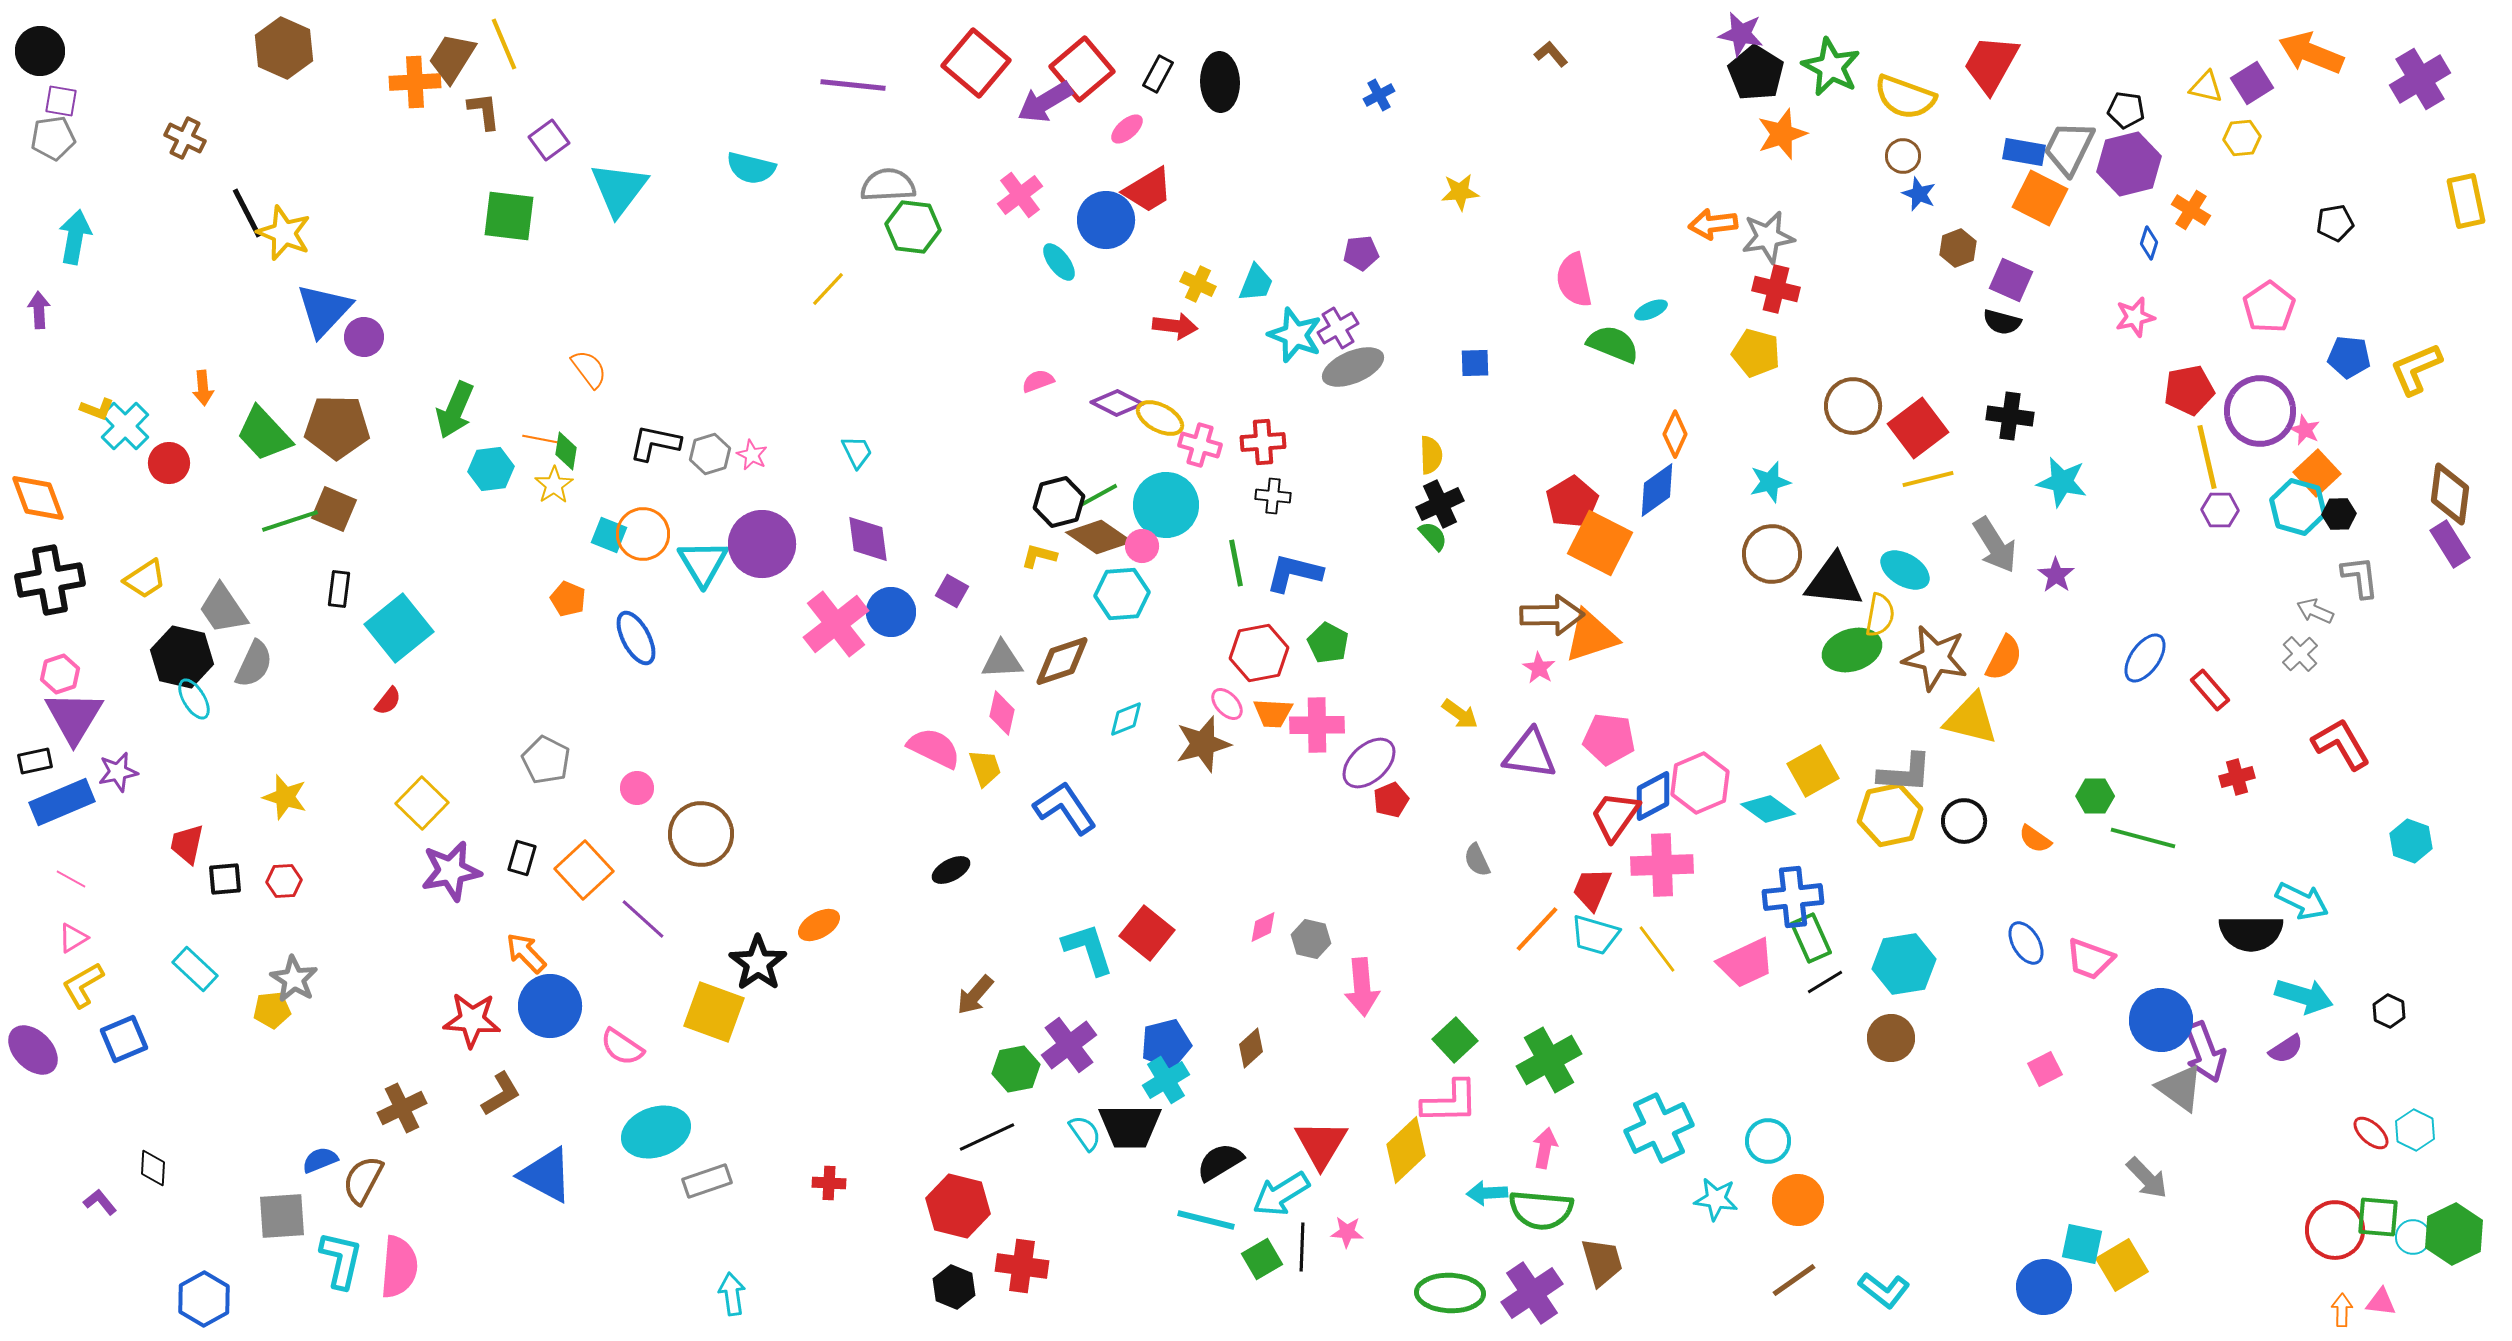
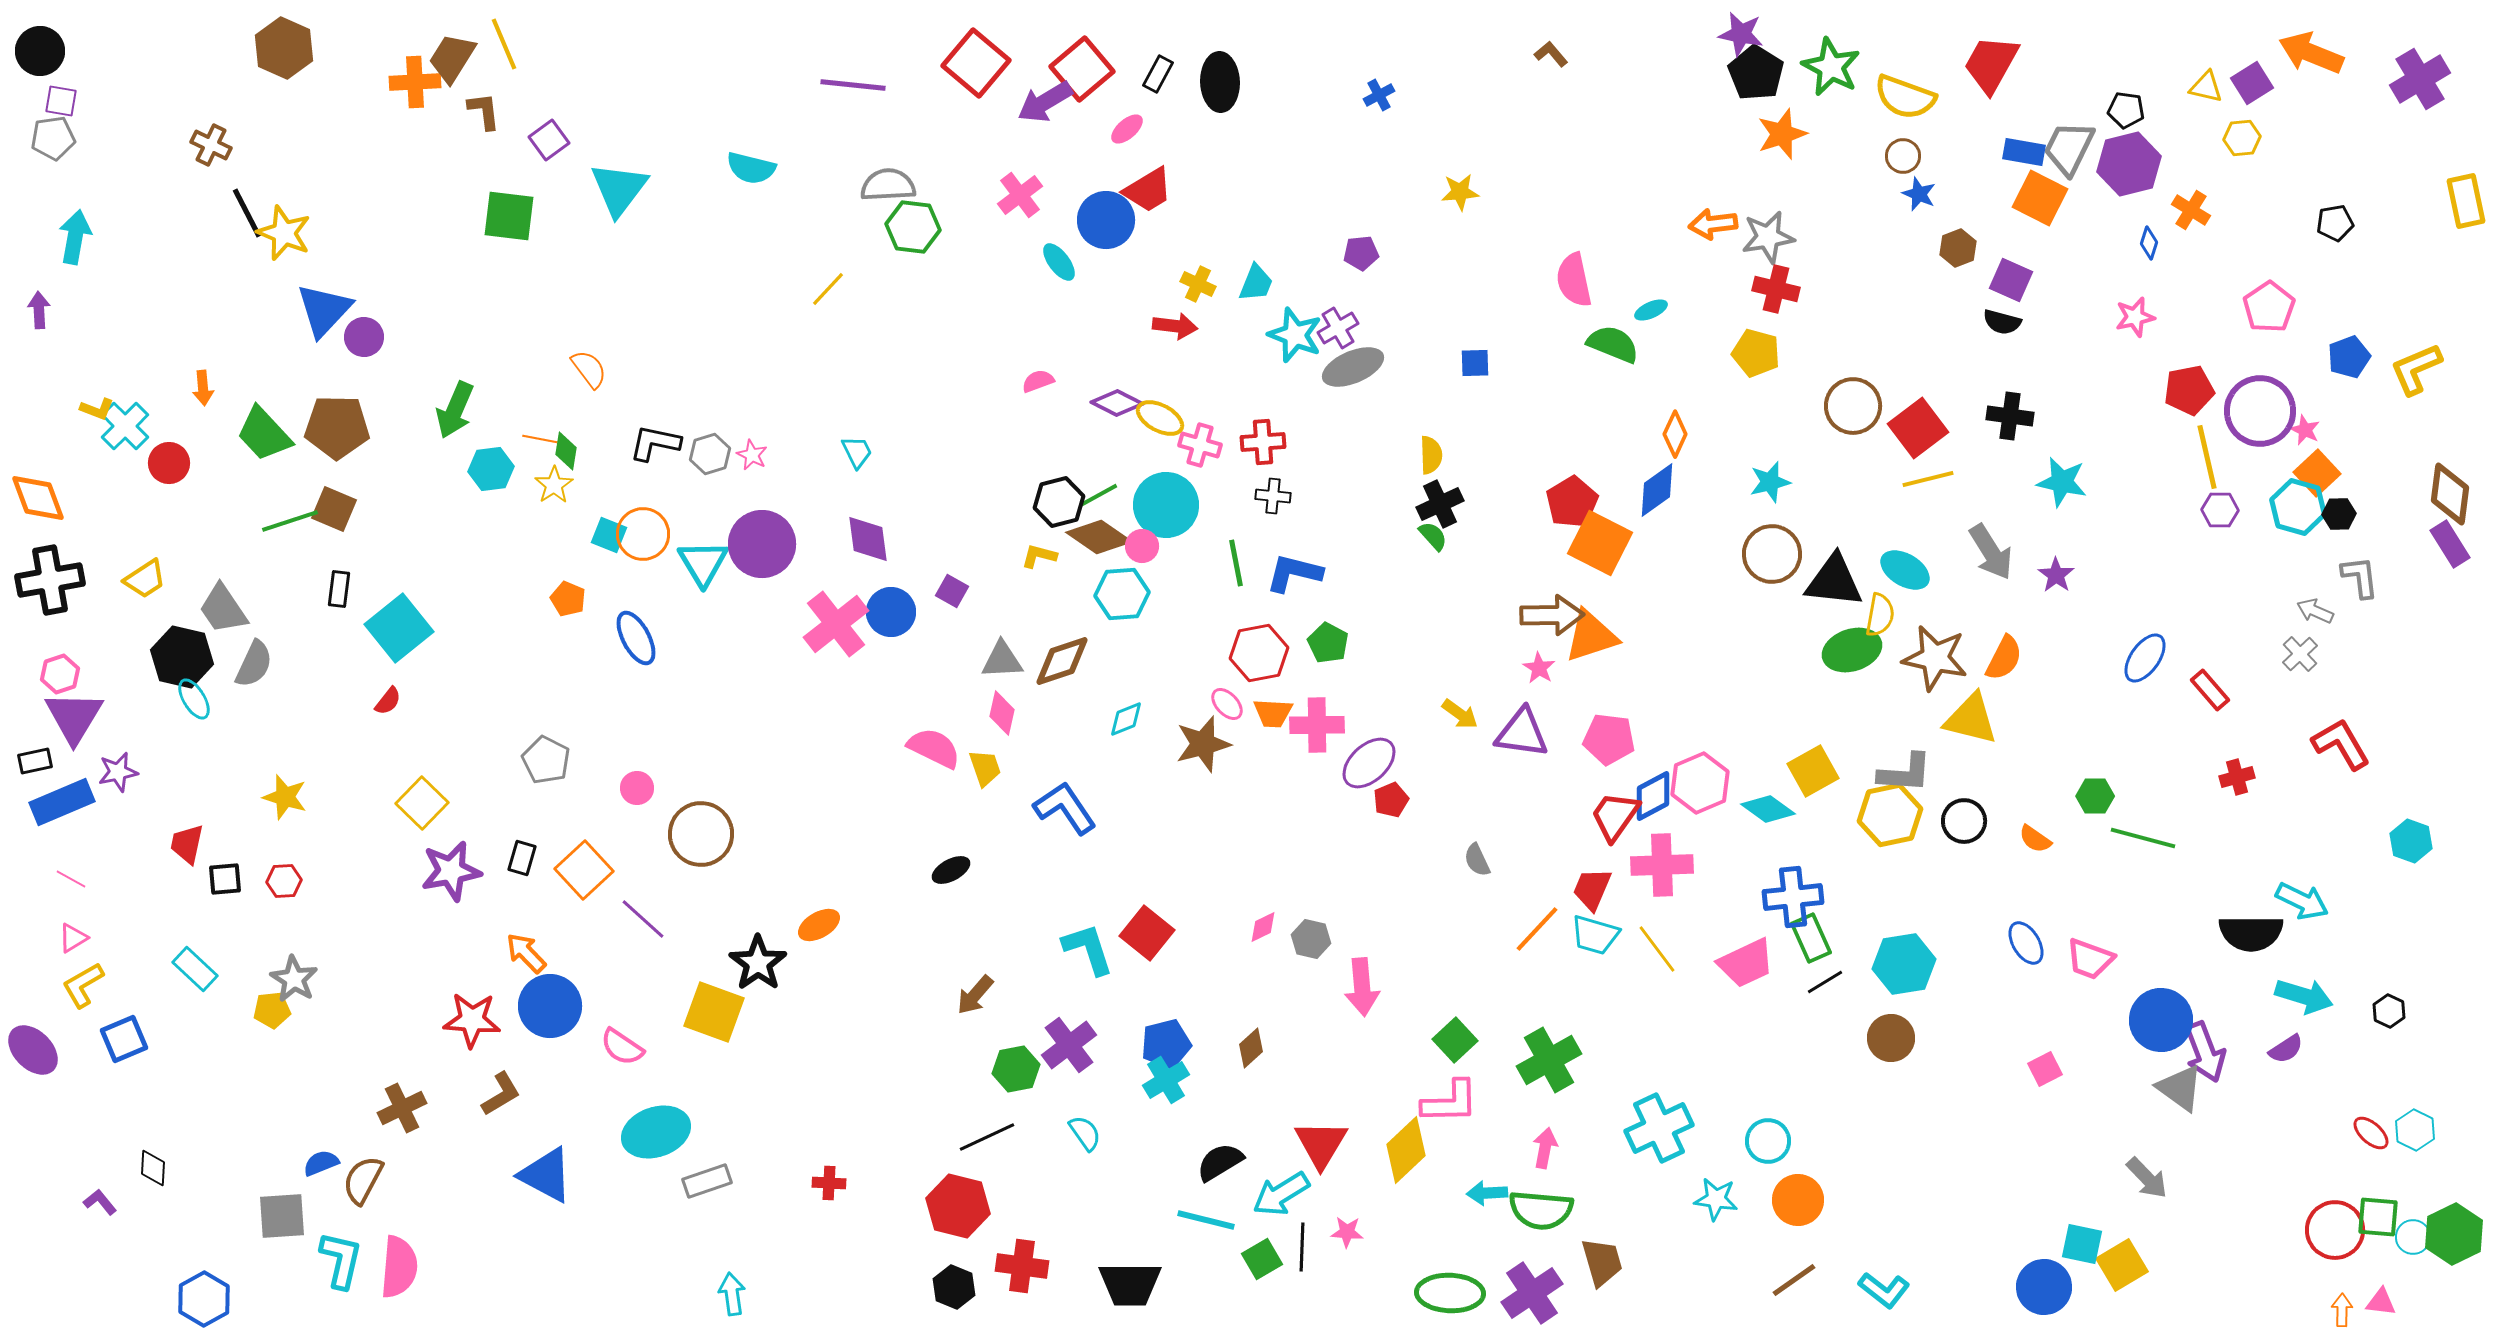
brown cross at (185, 138): moved 26 px right, 7 px down
blue pentagon at (2349, 357): rotated 27 degrees counterclockwise
gray arrow at (1995, 545): moved 4 px left, 7 px down
purple triangle at (1530, 754): moved 8 px left, 21 px up
black trapezoid at (1130, 1126): moved 158 px down
blue semicircle at (320, 1160): moved 1 px right, 3 px down
